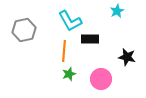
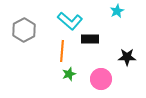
cyan L-shape: rotated 20 degrees counterclockwise
gray hexagon: rotated 15 degrees counterclockwise
orange line: moved 2 px left
black star: rotated 12 degrees counterclockwise
